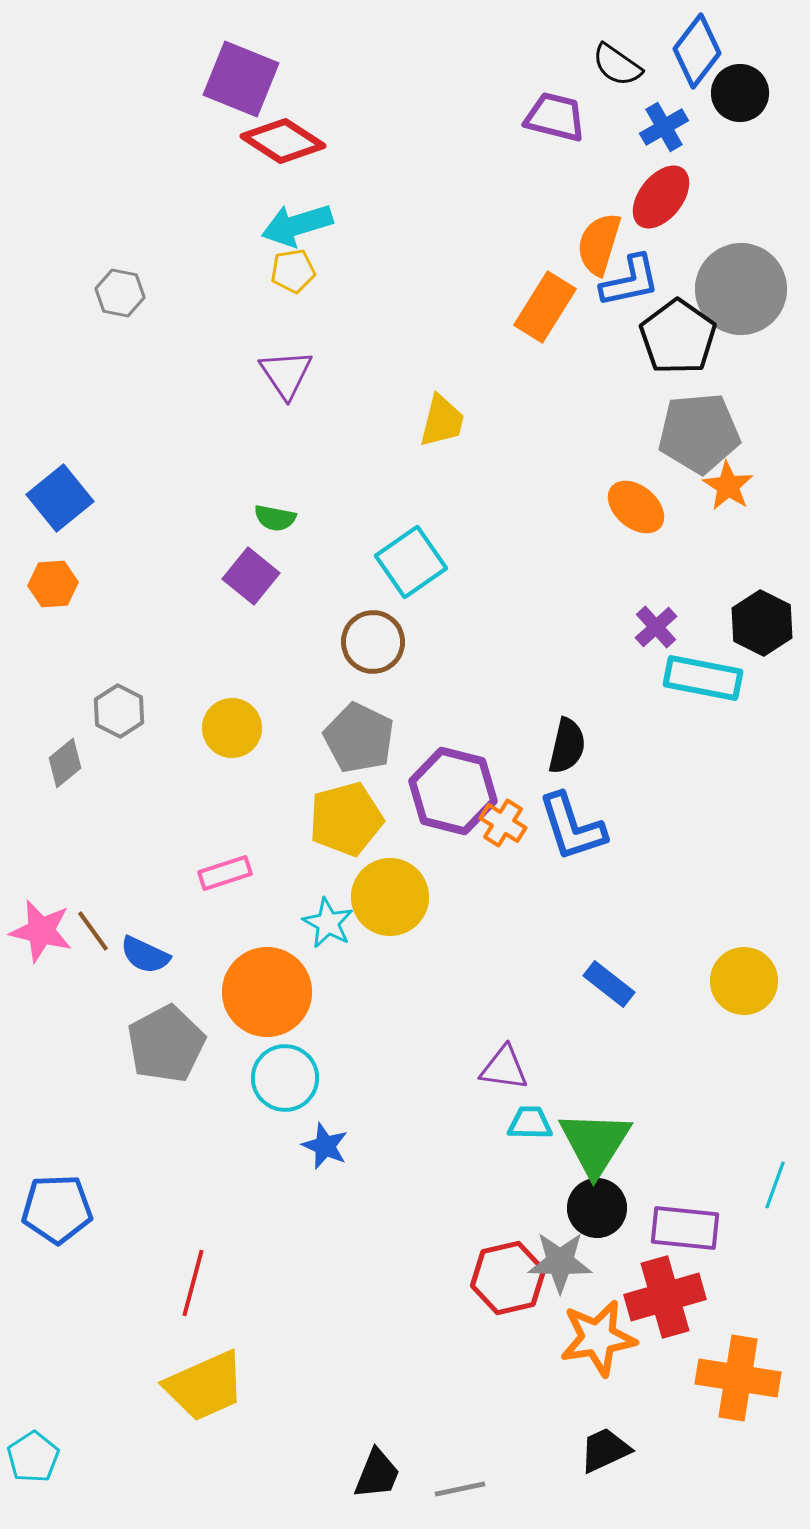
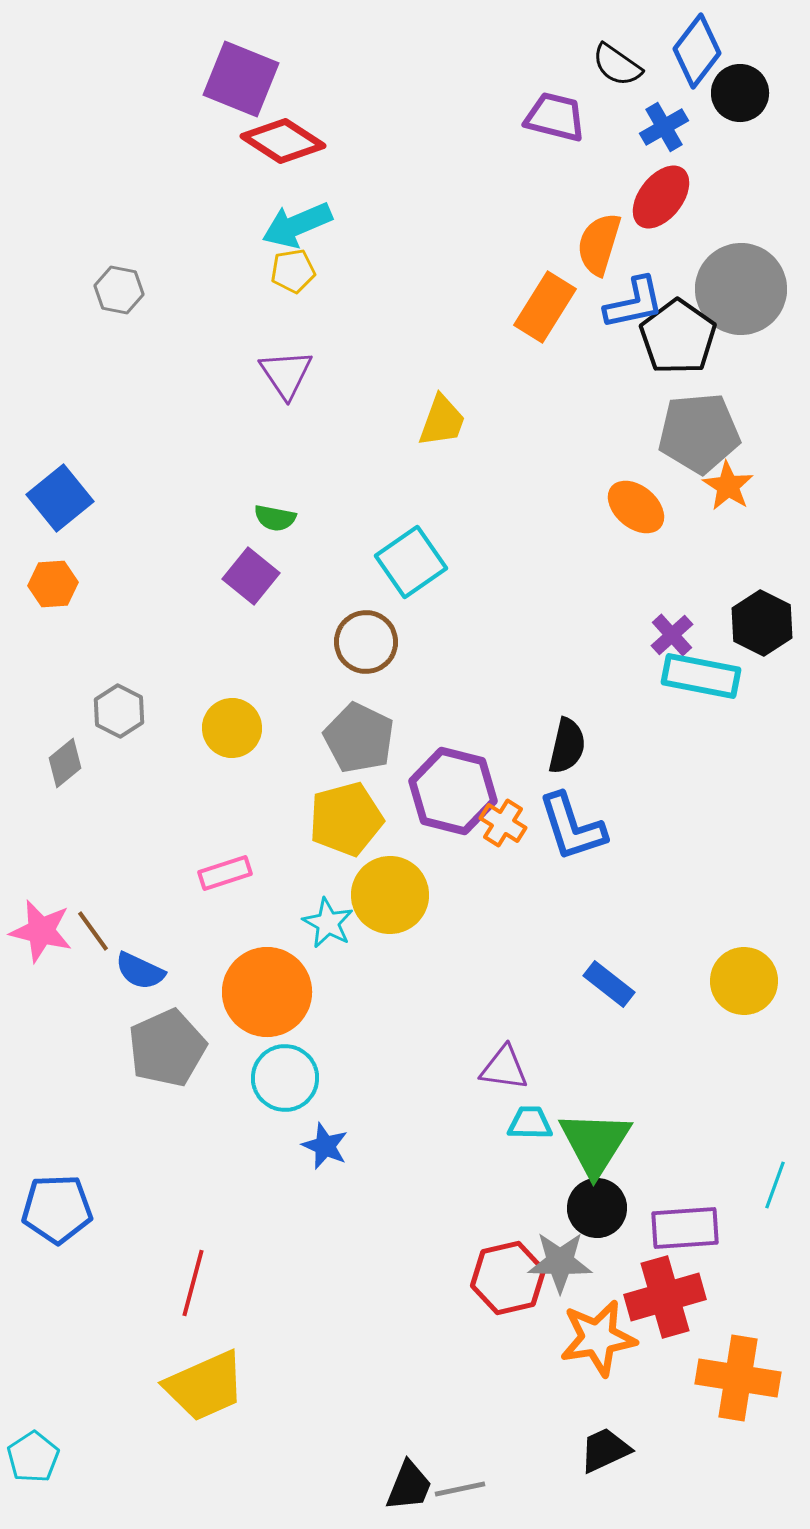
cyan arrow at (297, 225): rotated 6 degrees counterclockwise
blue L-shape at (630, 281): moved 4 px right, 22 px down
gray hexagon at (120, 293): moved 1 px left, 3 px up
yellow trapezoid at (442, 421): rotated 6 degrees clockwise
purple cross at (656, 627): moved 16 px right, 8 px down
brown circle at (373, 642): moved 7 px left
cyan rectangle at (703, 678): moved 2 px left, 2 px up
yellow circle at (390, 897): moved 2 px up
blue semicircle at (145, 955): moved 5 px left, 16 px down
gray pentagon at (166, 1044): moved 1 px right, 4 px down; rotated 4 degrees clockwise
purple rectangle at (685, 1228): rotated 10 degrees counterclockwise
black trapezoid at (377, 1474): moved 32 px right, 12 px down
